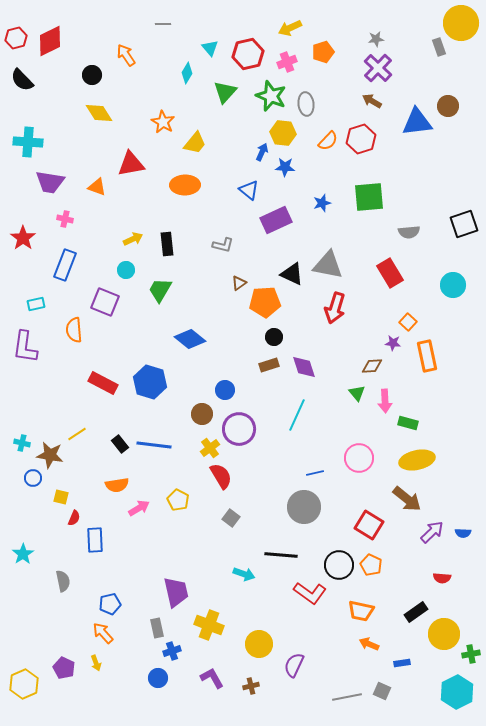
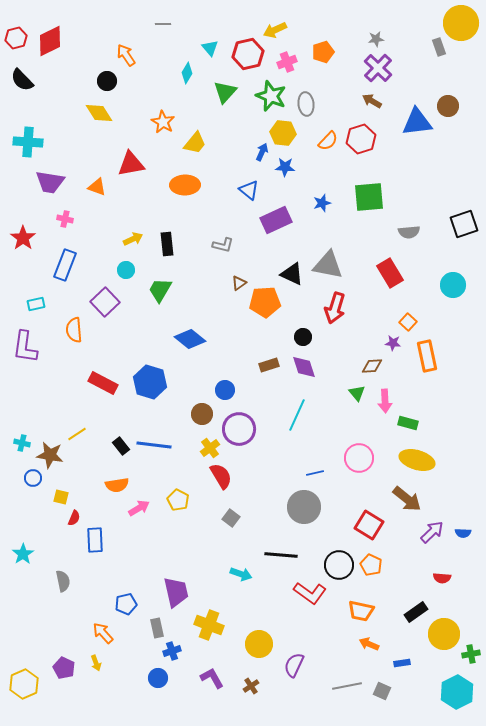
yellow arrow at (290, 28): moved 15 px left, 2 px down
black circle at (92, 75): moved 15 px right, 6 px down
purple square at (105, 302): rotated 24 degrees clockwise
black circle at (274, 337): moved 29 px right
black rectangle at (120, 444): moved 1 px right, 2 px down
yellow ellipse at (417, 460): rotated 28 degrees clockwise
cyan arrow at (244, 574): moved 3 px left
blue pentagon at (110, 604): moved 16 px right
brown cross at (251, 686): rotated 21 degrees counterclockwise
gray line at (347, 697): moved 11 px up
